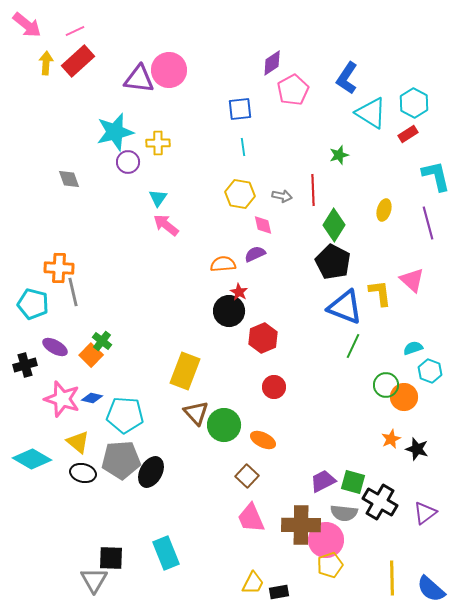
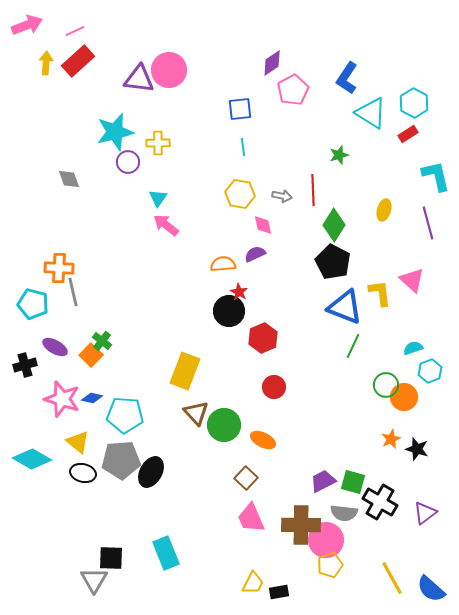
pink arrow at (27, 25): rotated 60 degrees counterclockwise
cyan hexagon at (430, 371): rotated 20 degrees clockwise
brown square at (247, 476): moved 1 px left, 2 px down
yellow line at (392, 578): rotated 28 degrees counterclockwise
